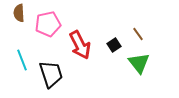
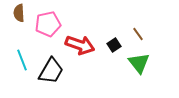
red arrow: rotated 44 degrees counterclockwise
black trapezoid: moved 3 px up; rotated 48 degrees clockwise
